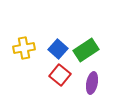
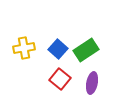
red square: moved 4 px down
